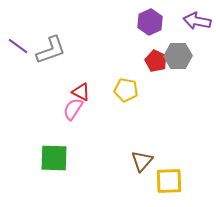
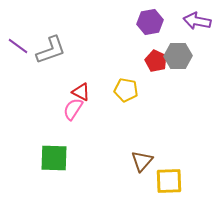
purple hexagon: rotated 15 degrees clockwise
